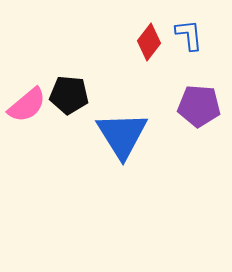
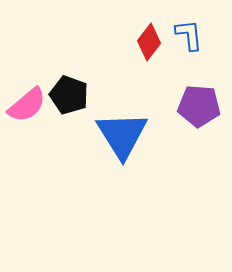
black pentagon: rotated 15 degrees clockwise
